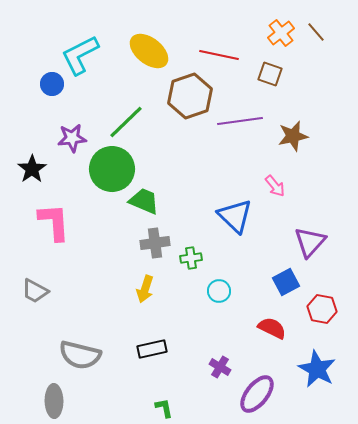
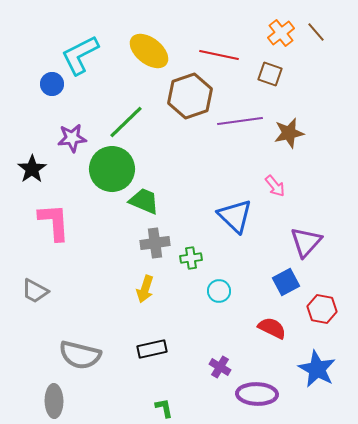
brown star: moved 4 px left, 3 px up
purple triangle: moved 4 px left
purple ellipse: rotated 54 degrees clockwise
